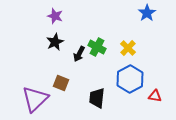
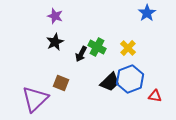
black arrow: moved 2 px right
blue hexagon: rotated 8 degrees clockwise
black trapezoid: moved 13 px right, 16 px up; rotated 140 degrees counterclockwise
